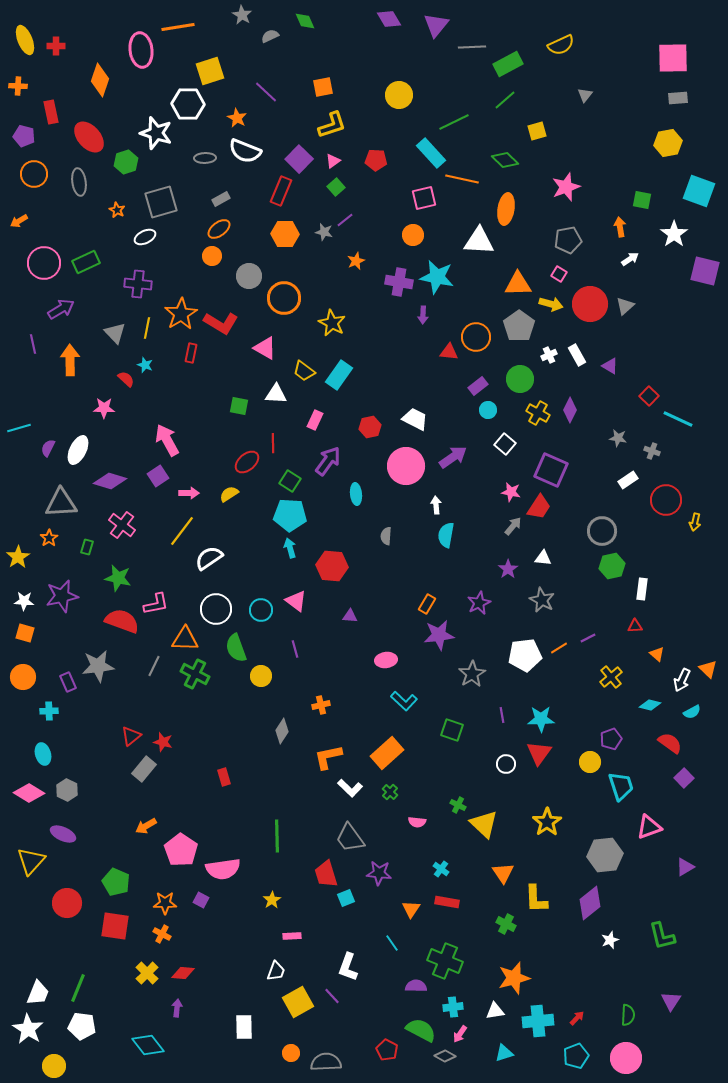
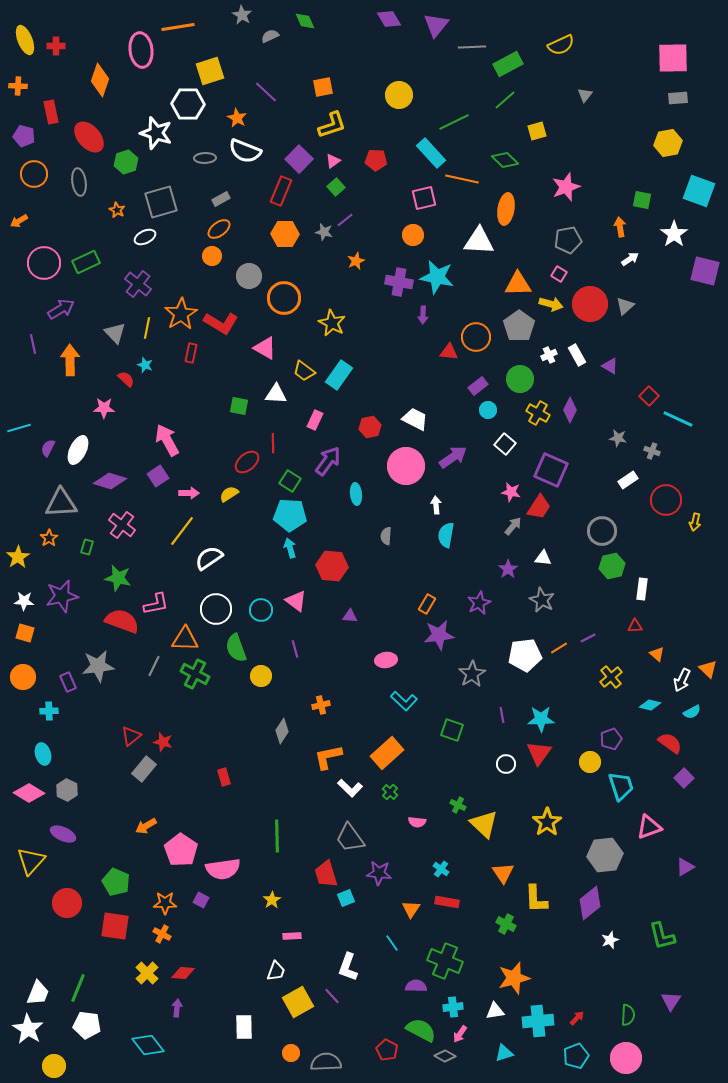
purple cross at (138, 284): rotated 32 degrees clockwise
white pentagon at (82, 1026): moved 5 px right, 1 px up
